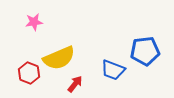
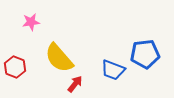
pink star: moved 3 px left
blue pentagon: moved 3 px down
yellow semicircle: rotated 72 degrees clockwise
red hexagon: moved 14 px left, 6 px up
